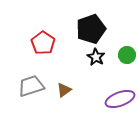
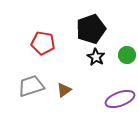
red pentagon: rotated 25 degrees counterclockwise
